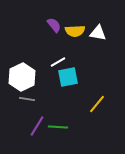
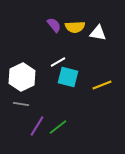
yellow semicircle: moved 4 px up
cyan square: rotated 25 degrees clockwise
gray line: moved 6 px left, 5 px down
yellow line: moved 5 px right, 19 px up; rotated 30 degrees clockwise
green line: rotated 42 degrees counterclockwise
